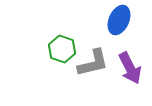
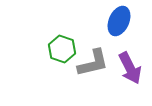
blue ellipse: moved 1 px down
